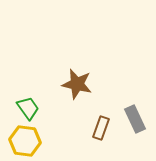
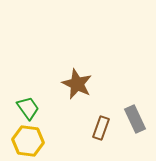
brown star: rotated 12 degrees clockwise
yellow hexagon: moved 3 px right
